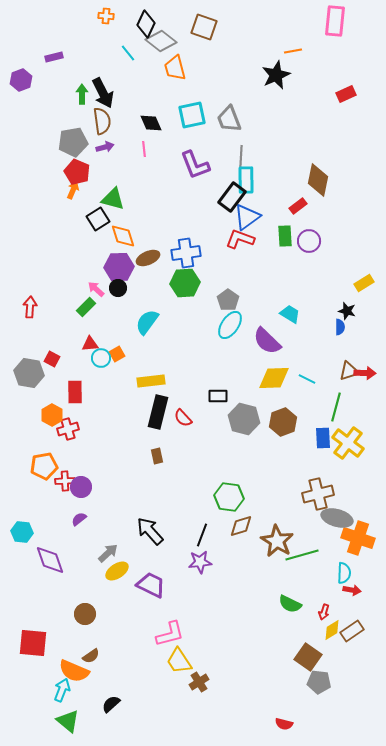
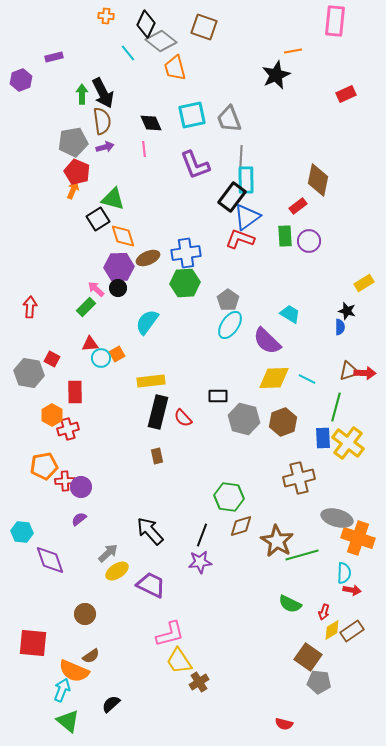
brown cross at (318, 494): moved 19 px left, 16 px up
